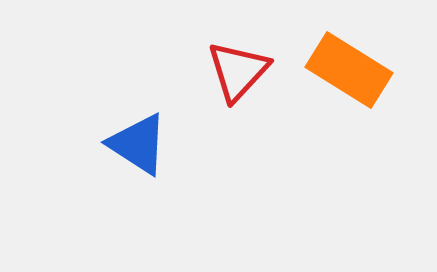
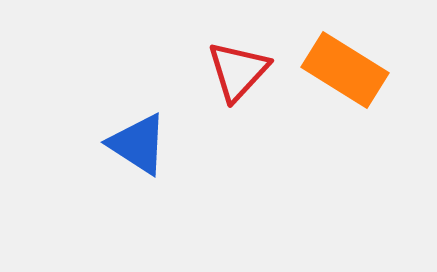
orange rectangle: moved 4 px left
